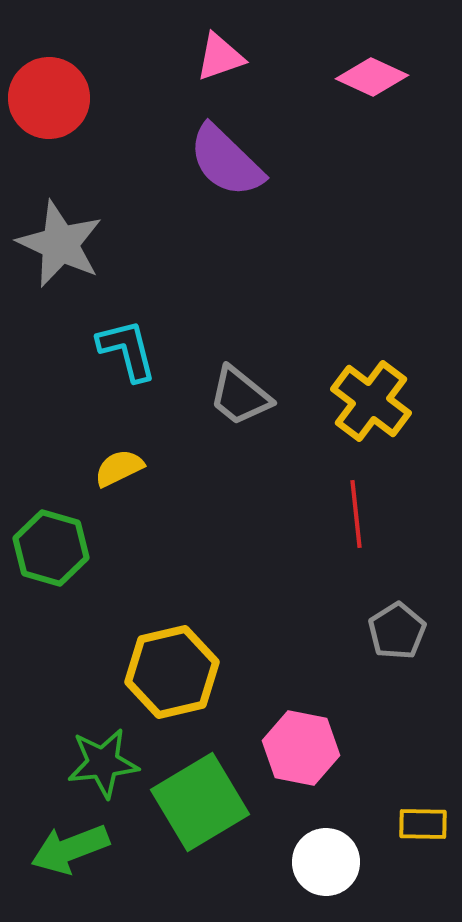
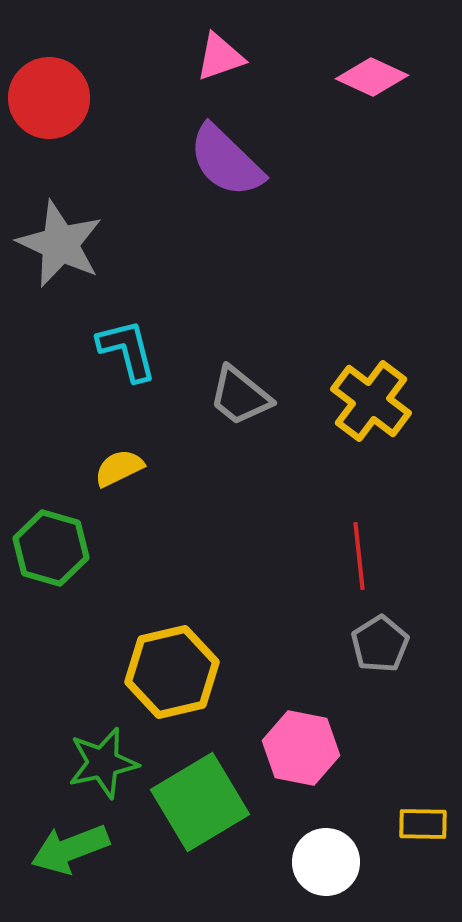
red line: moved 3 px right, 42 px down
gray pentagon: moved 17 px left, 13 px down
green star: rotated 6 degrees counterclockwise
